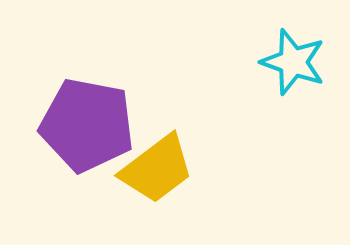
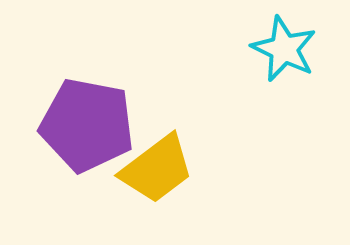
cyan star: moved 9 px left, 13 px up; rotated 6 degrees clockwise
